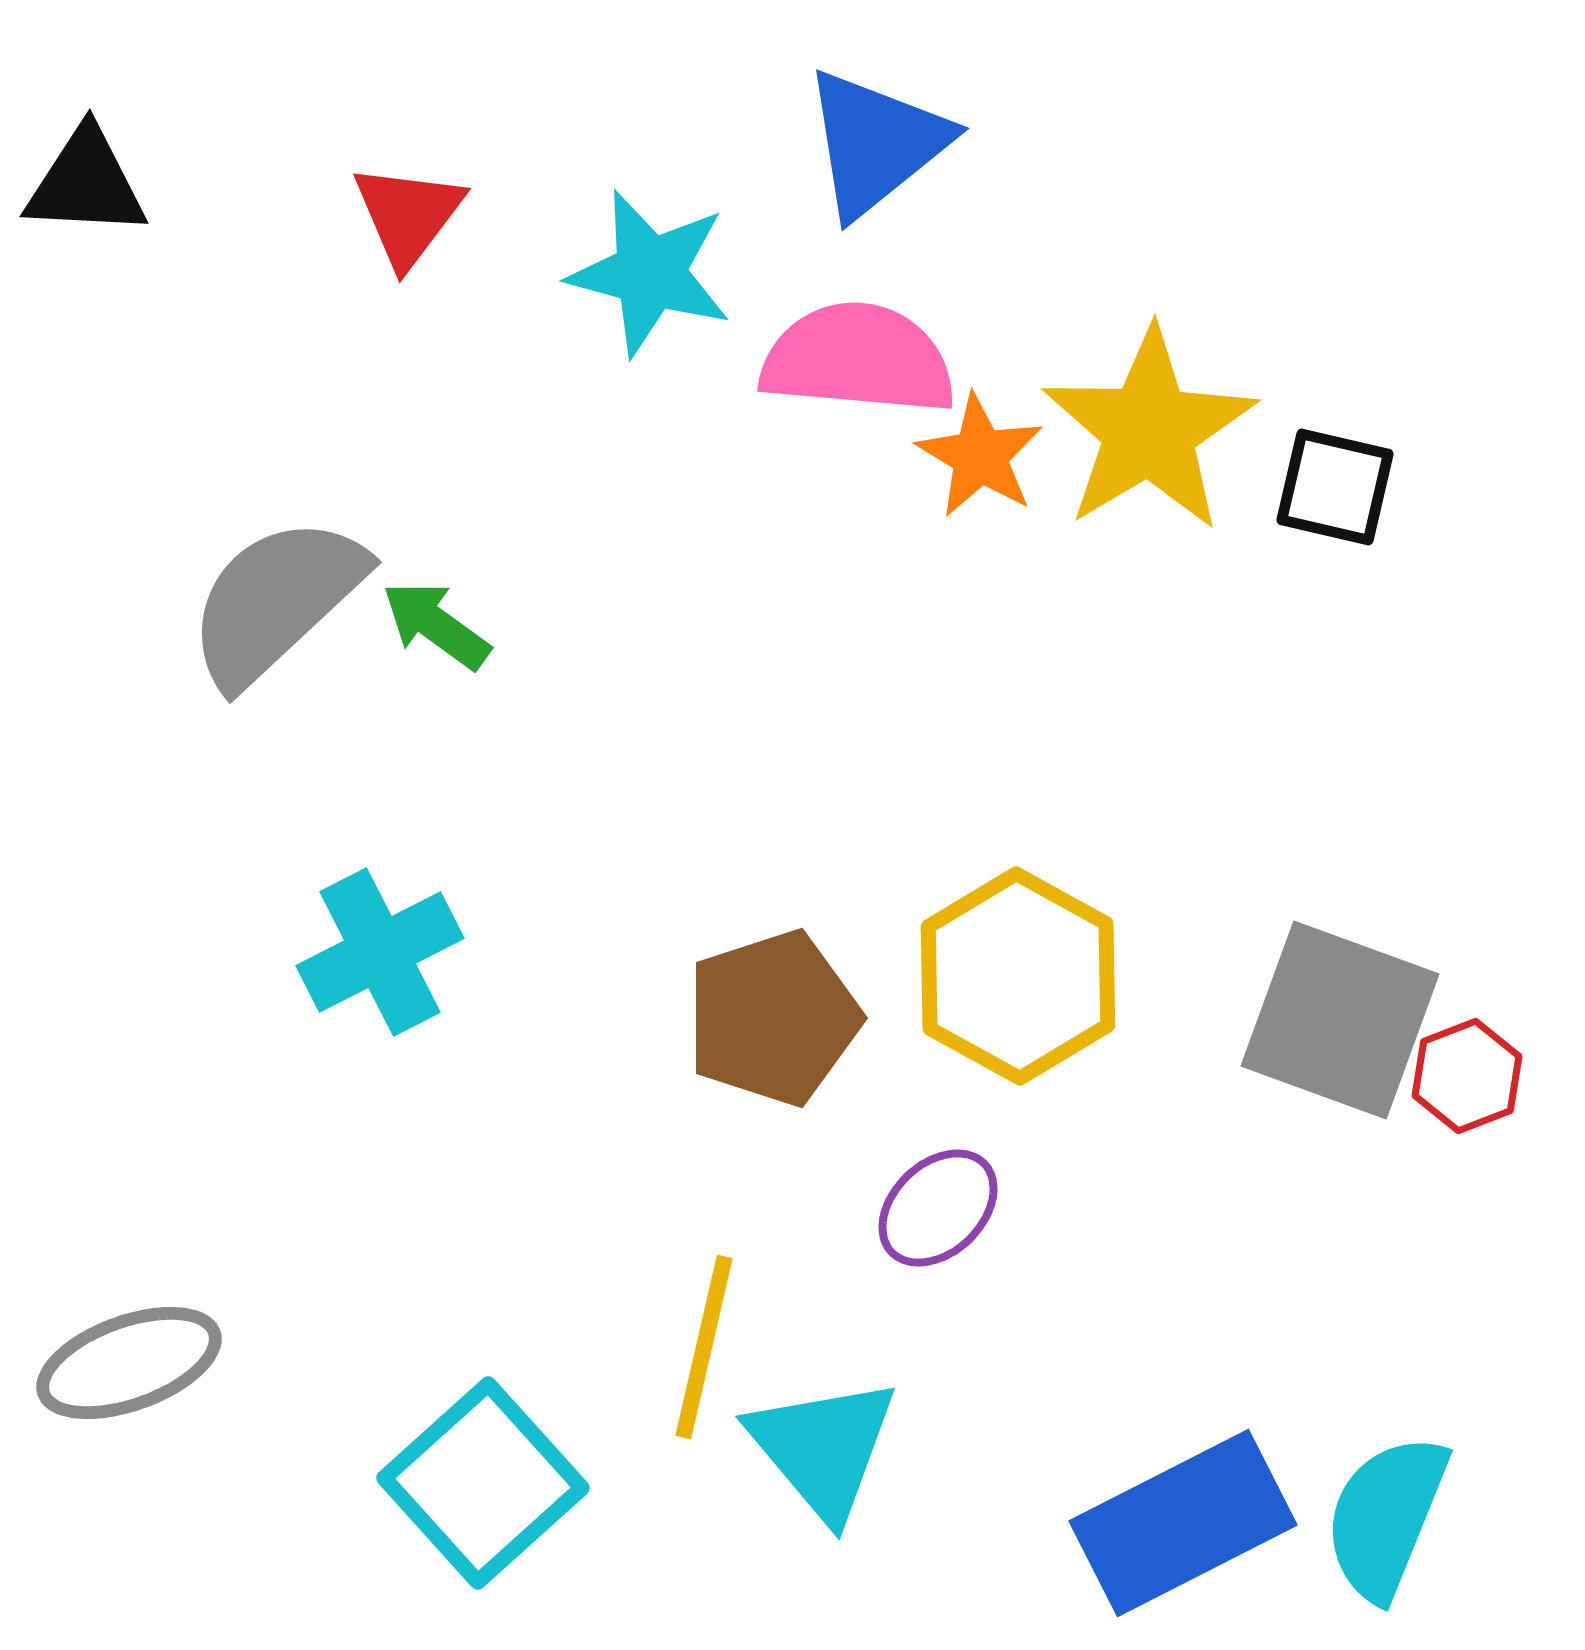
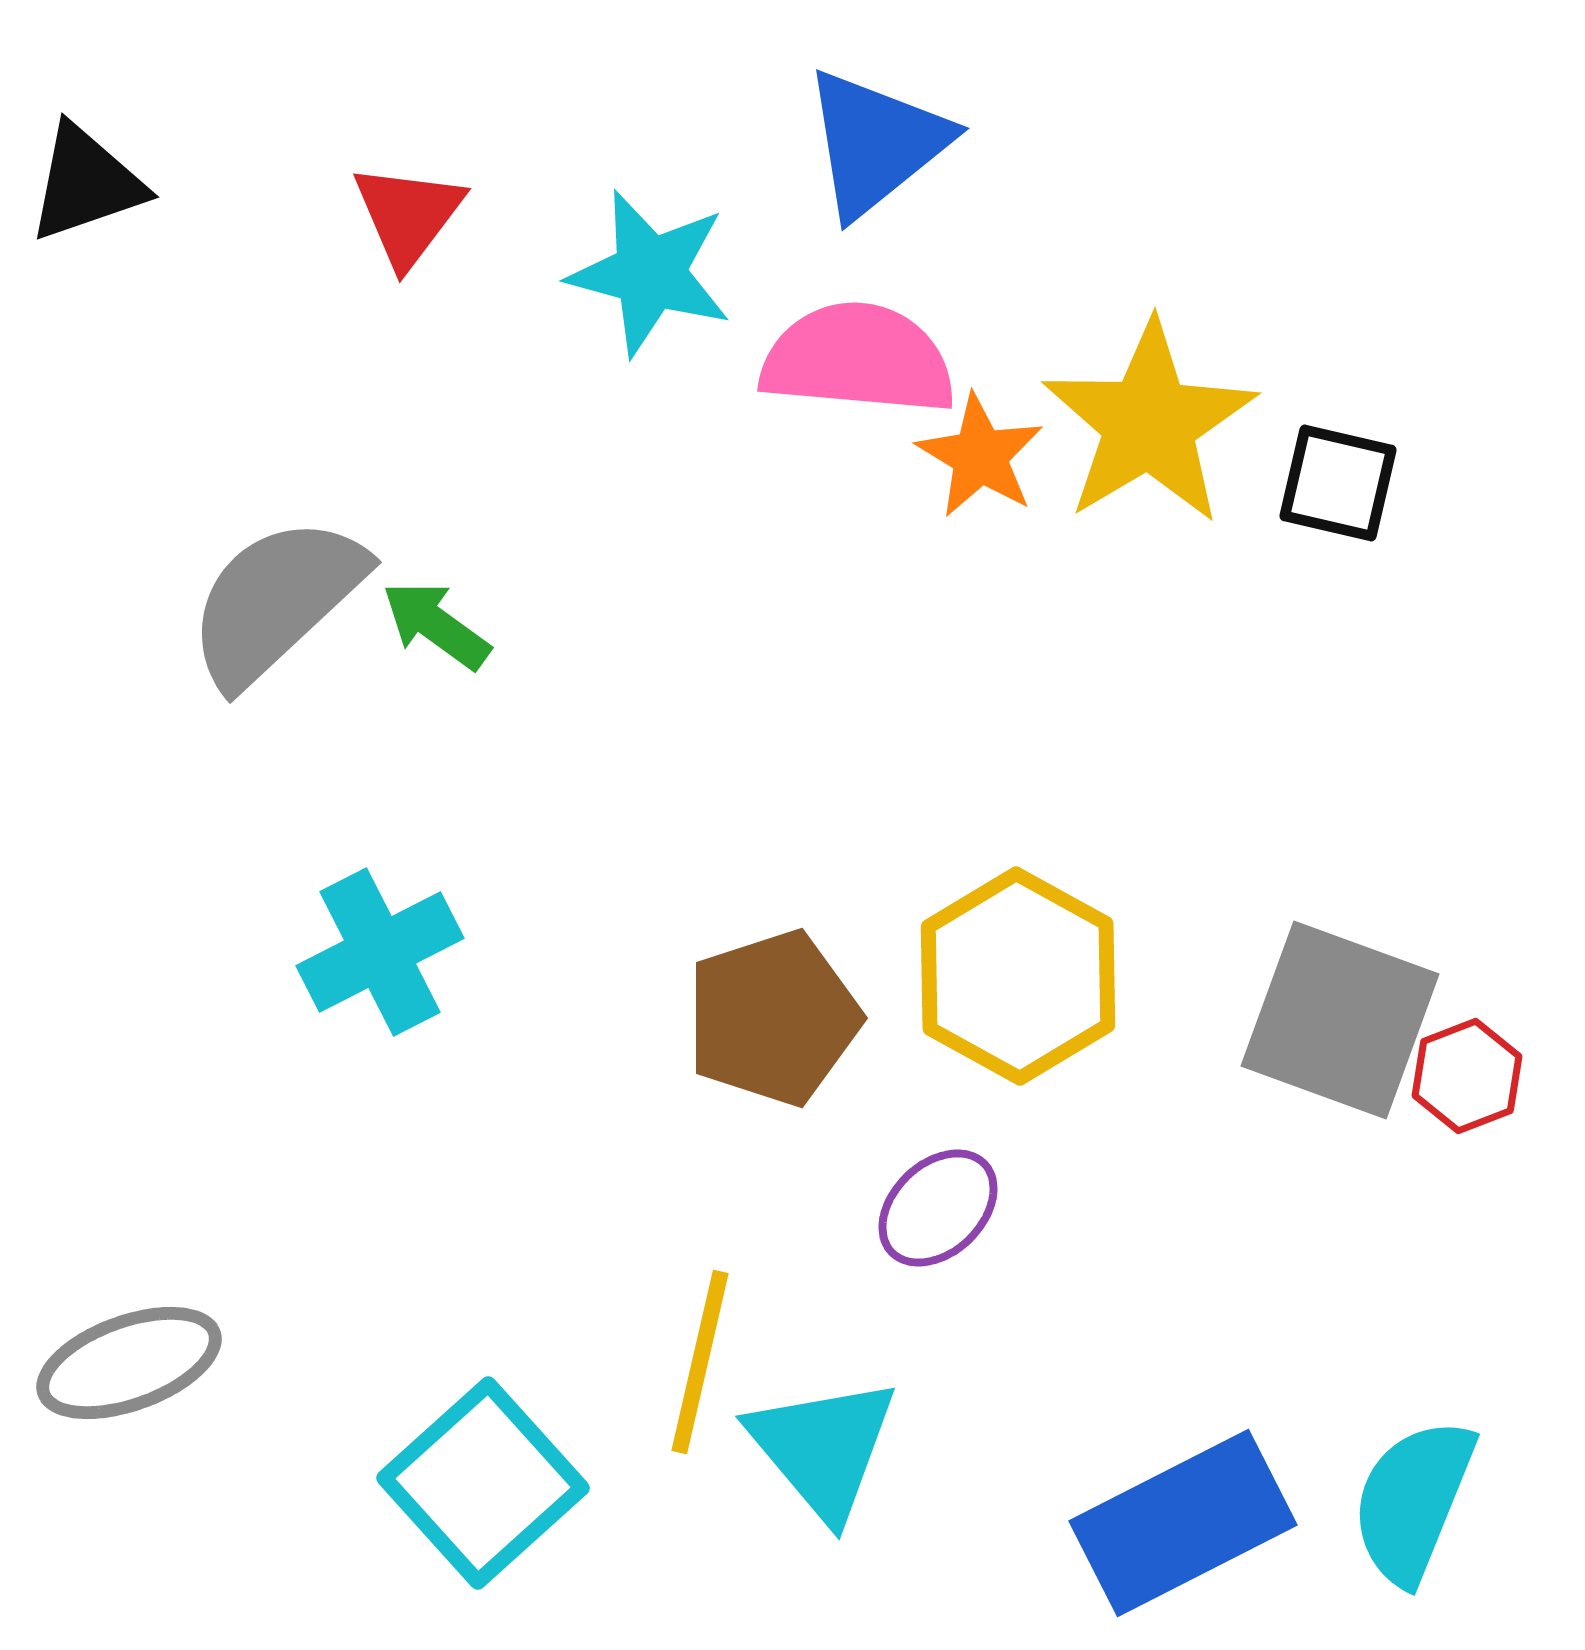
black triangle: rotated 22 degrees counterclockwise
yellow star: moved 7 px up
black square: moved 3 px right, 4 px up
yellow line: moved 4 px left, 15 px down
cyan semicircle: moved 27 px right, 16 px up
